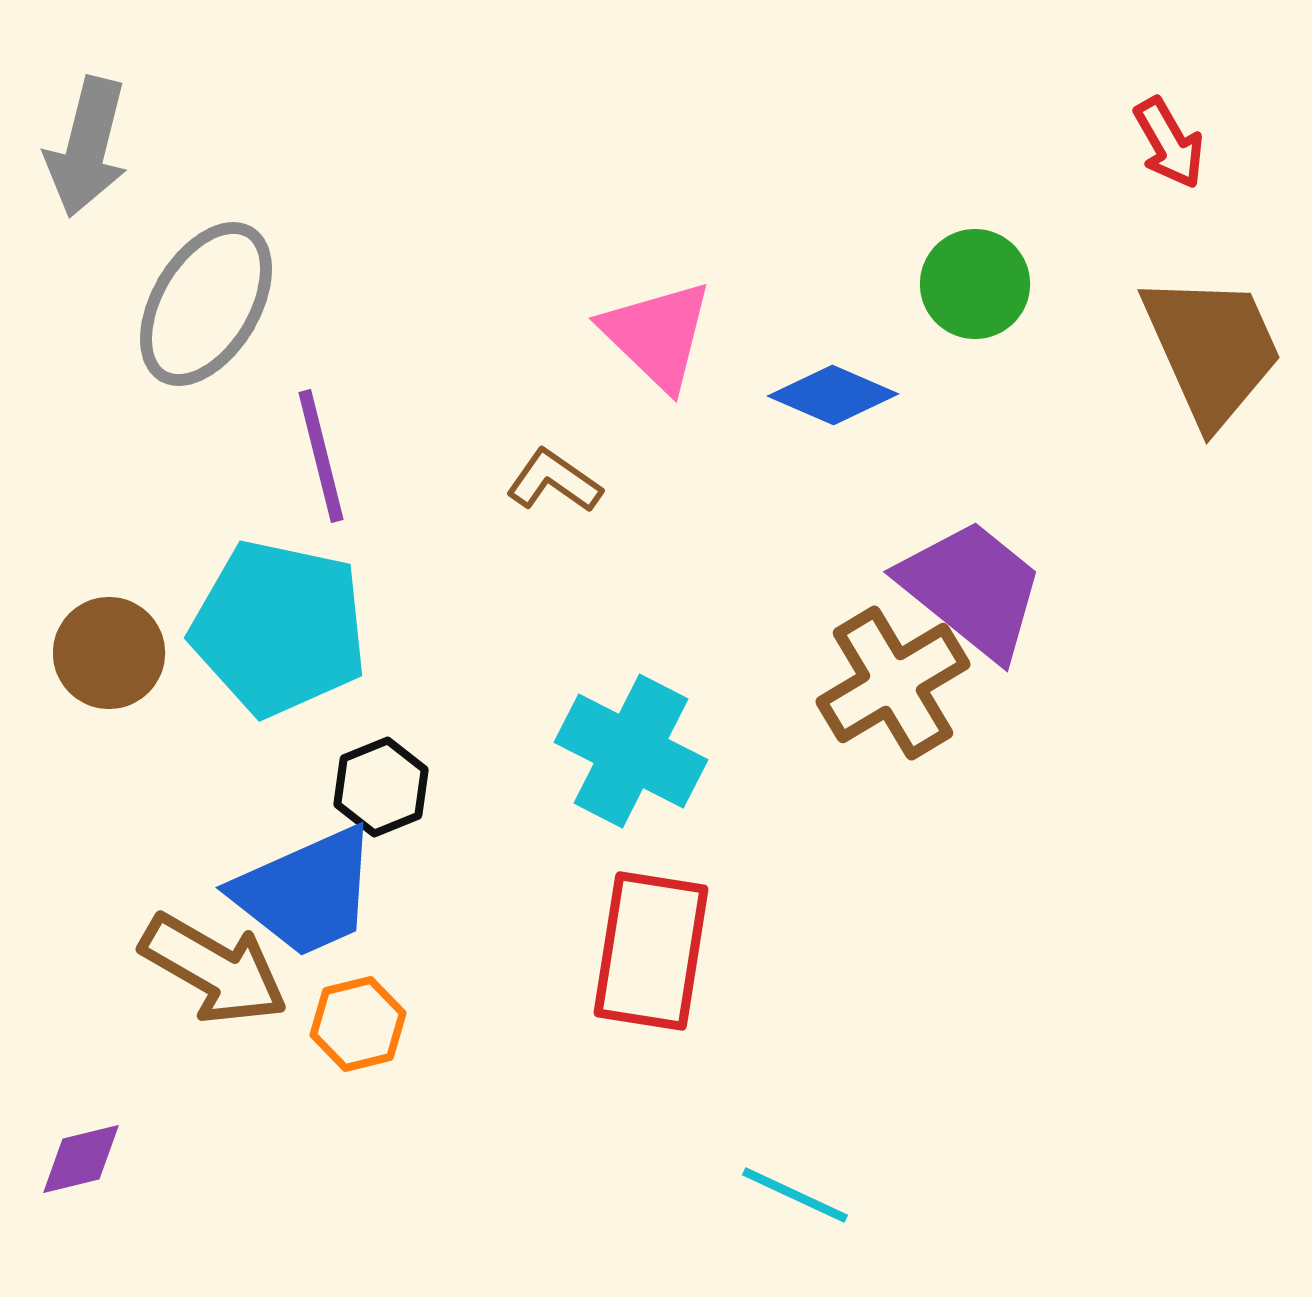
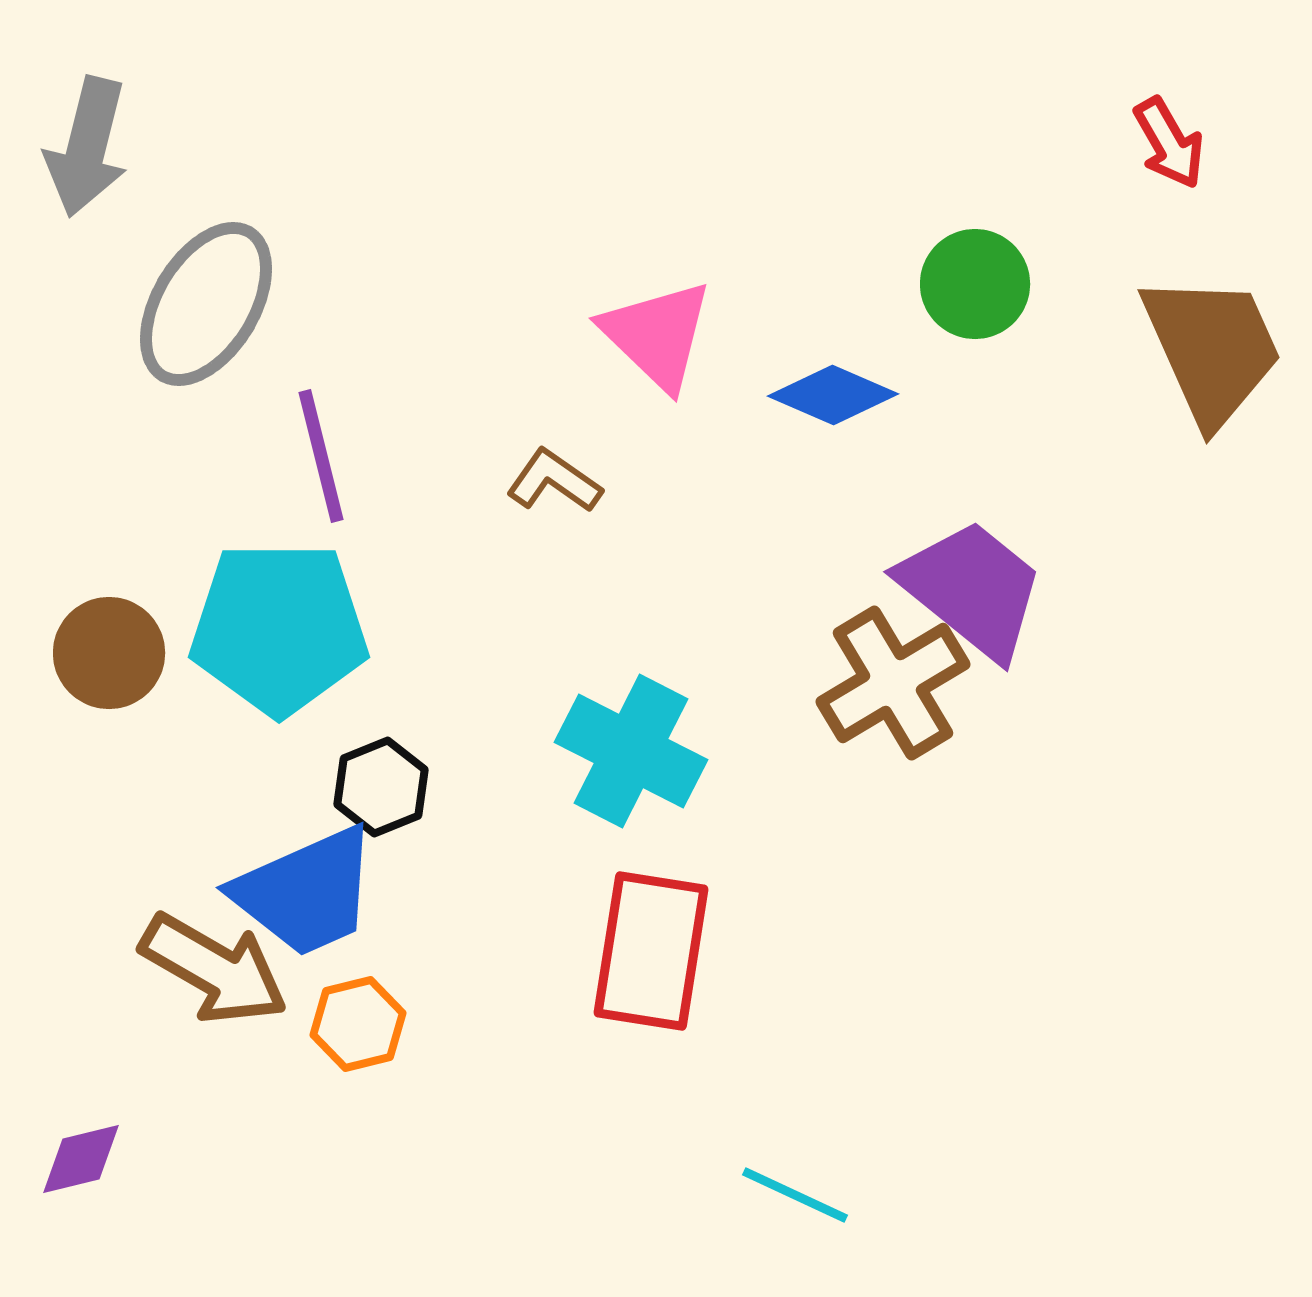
cyan pentagon: rotated 12 degrees counterclockwise
